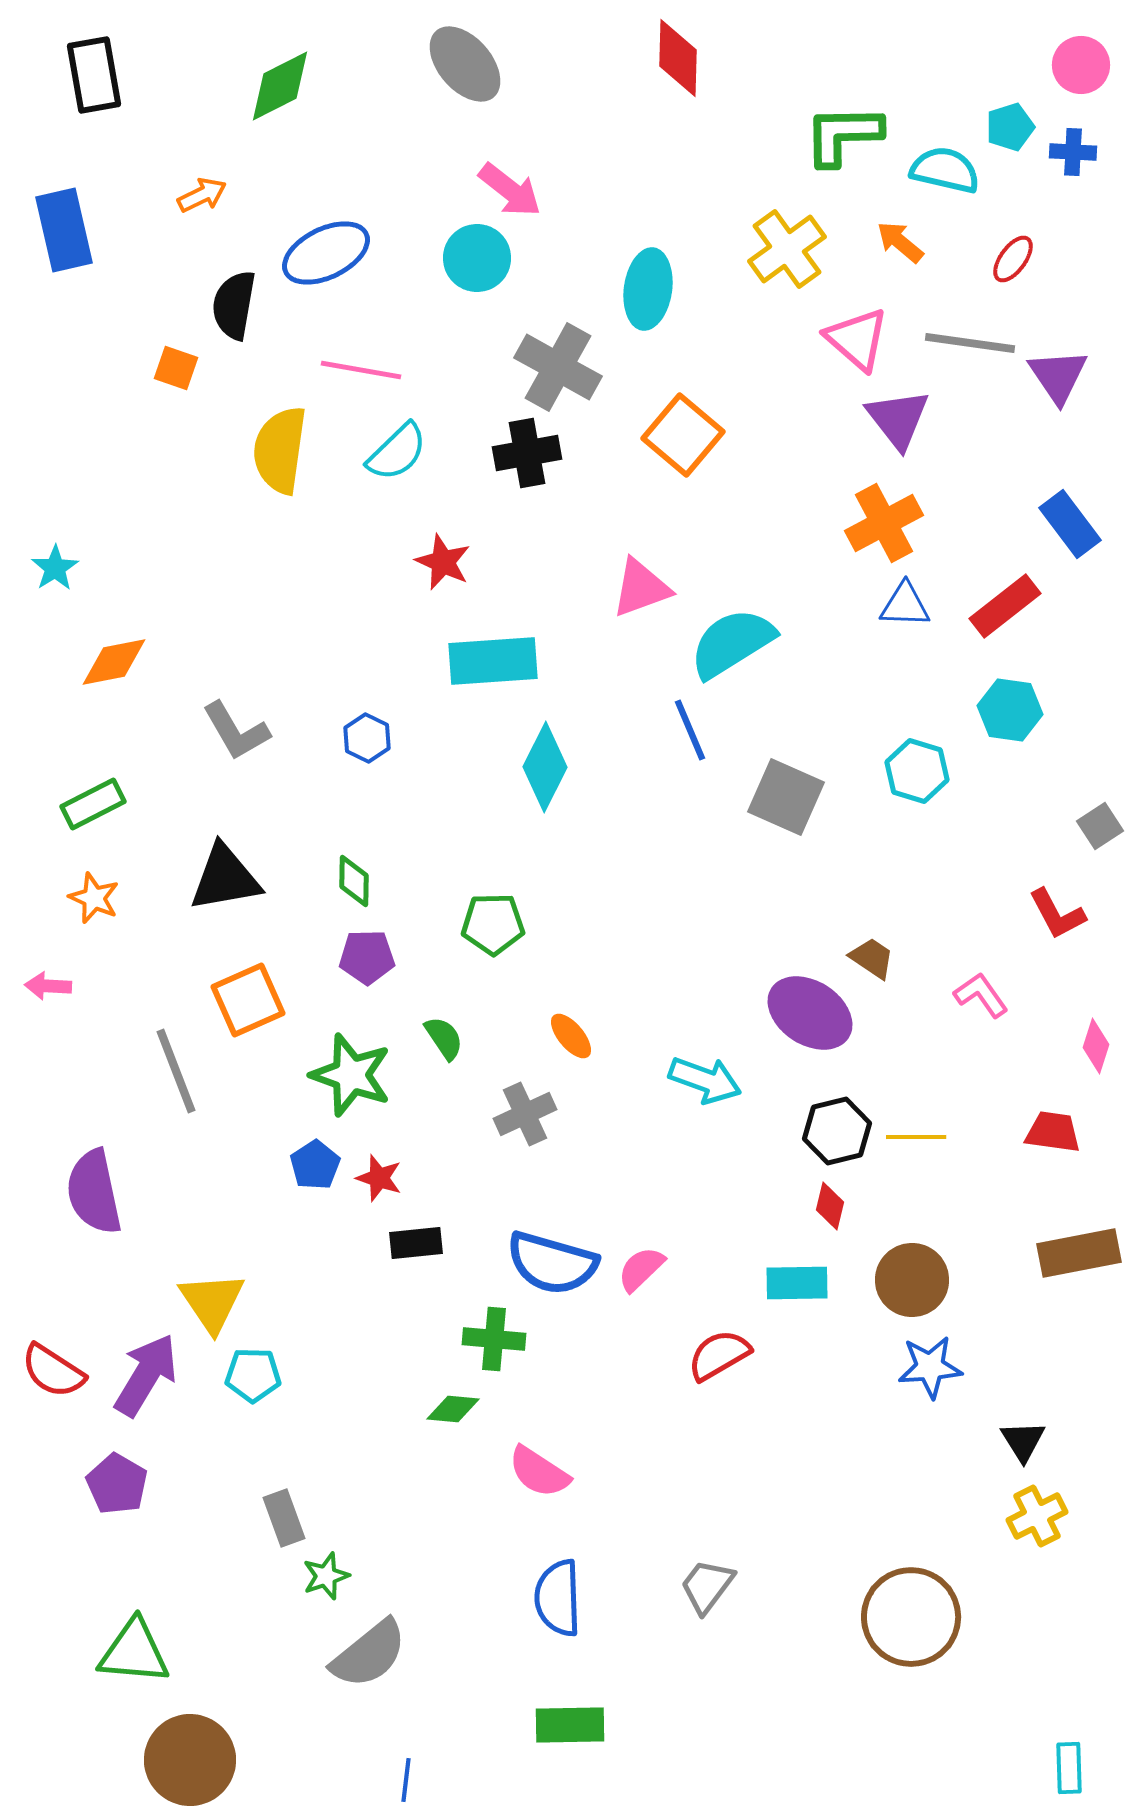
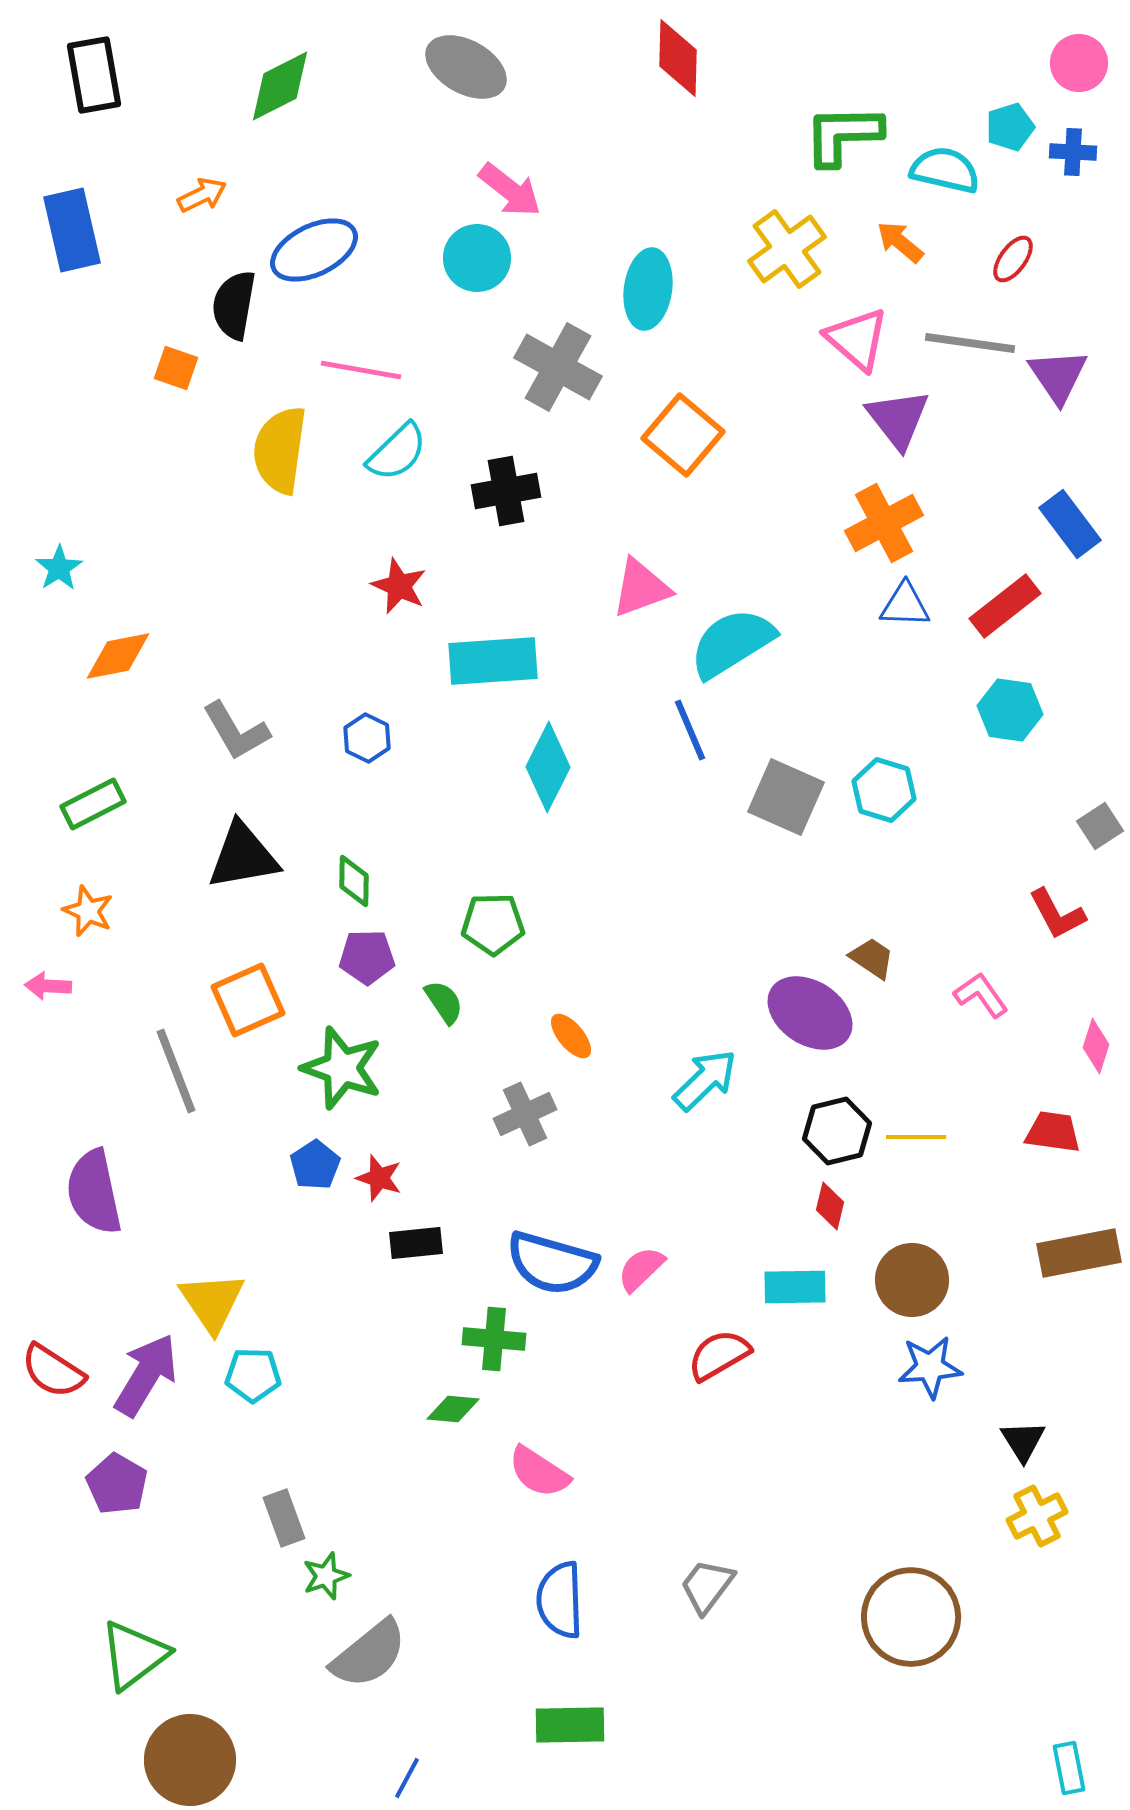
gray ellipse at (465, 64): moved 1 px right, 3 px down; rotated 20 degrees counterclockwise
pink circle at (1081, 65): moved 2 px left, 2 px up
blue rectangle at (64, 230): moved 8 px right
blue ellipse at (326, 253): moved 12 px left, 3 px up
black cross at (527, 453): moved 21 px left, 38 px down
red star at (443, 562): moved 44 px left, 24 px down
cyan star at (55, 568): moved 4 px right
orange diamond at (114, 662): moved 4 px right, 6 px up
cyan diamond at (545, 767): moved 3 px right
cyan hexagon at (917, 771): moved 33 px left, 19 px down
black triangle at (225, 878): moved 18 px right, 22 px up
orange star at (94, 898): moved 6 px left, 13 px down
green semicircle at (444, 1038): moved 36 px up
green star at (351, 1075): moved 9 px left, 7 px up
cyan arrow at (705, 1080): rotated 64 degrees counterclockwise
cyan rectangle at (797, 1283): moved 2 px left, 4 px down
blue semicircle at (558, 1598): moved 2 px right, 2 px down
green triangle at (134, 1652): moved 3 px down; rotated 42 degrees counterclockwise
cyan rectangle at (1069, 1768): rotated 9 degrees counterclockwise
blue line at (406, 1780): moved 1 px right, 2 px up; rotated 21 degrees clockwise
